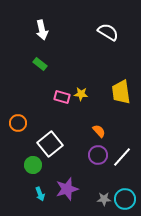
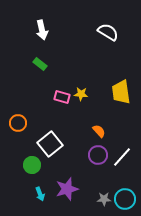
green circle: moved 1 px left
